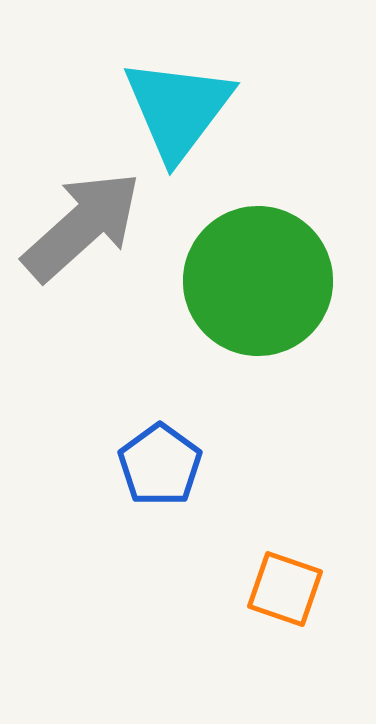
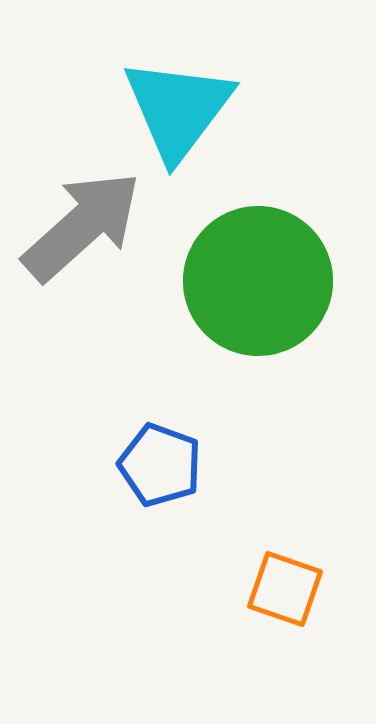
blue pentagon: rotated 16 degrees counterclockwise
